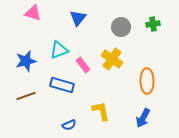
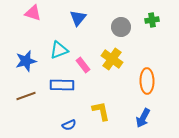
green cross: moved 1 px left, 4 px up
blue rectangle: rotated 15 degrees counterclockwise
